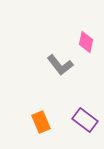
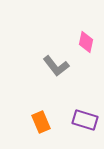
gray L-shape: moved 4 px left, 1 px down
purple rectangle: rotated 20 degrees counterclockwise
